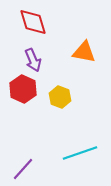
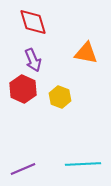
orange triangle: moved 2 px right, 1 px down
cyan line: moved 3 px right, 11 px down; rotated 16 degrees clockwise
purple line: rotated 25 degrees clockwise
